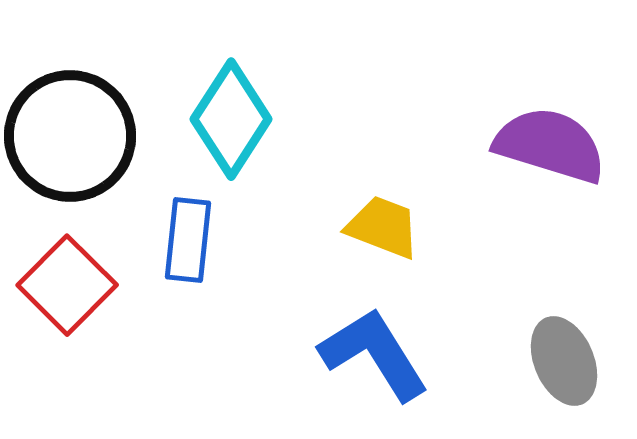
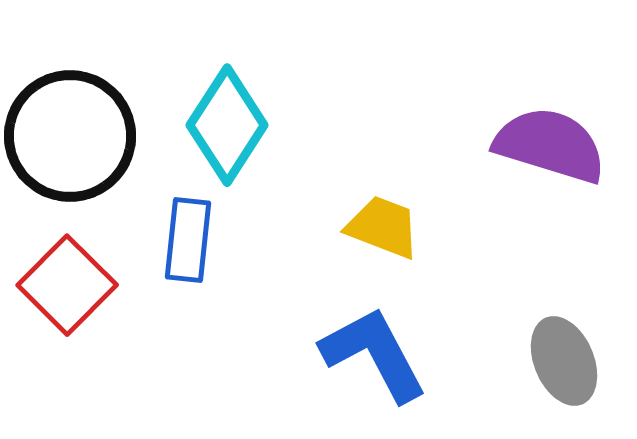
cyan diamond: moved 4 px left, 6 px down
blue L-shape: rotated 4 degrees clockwise
